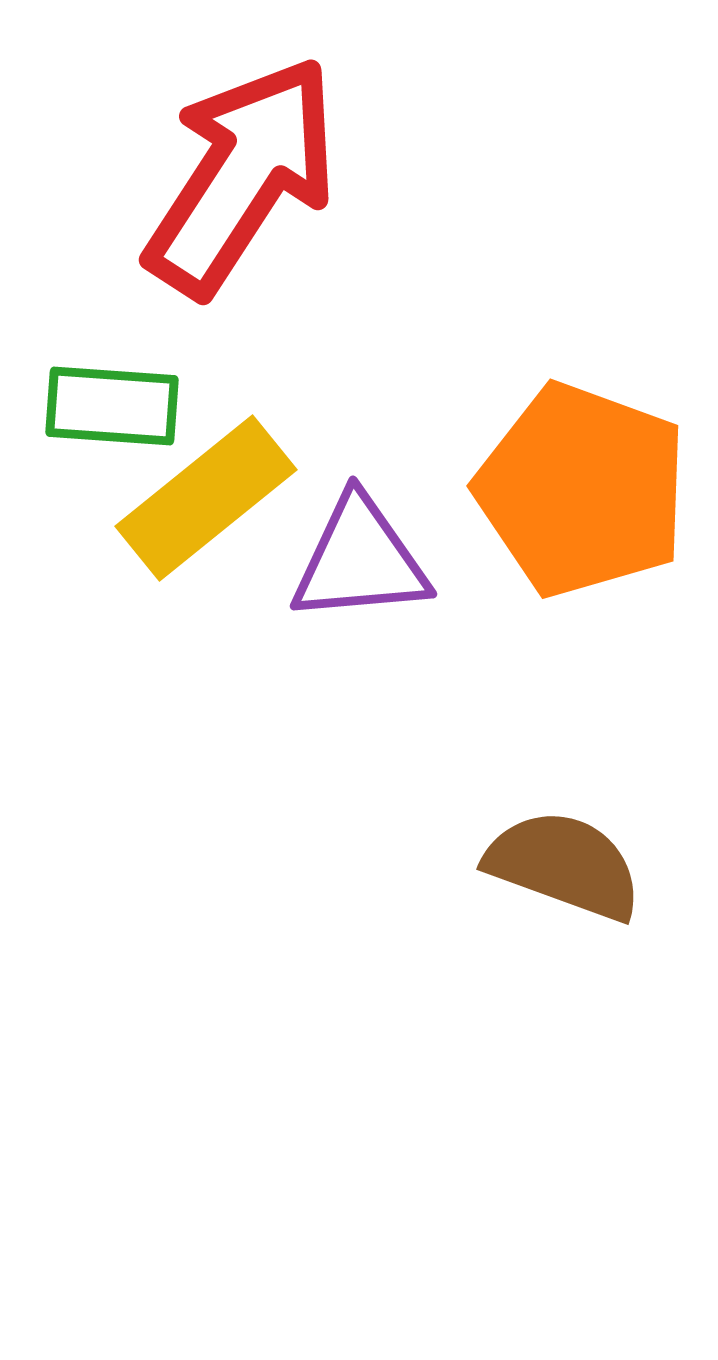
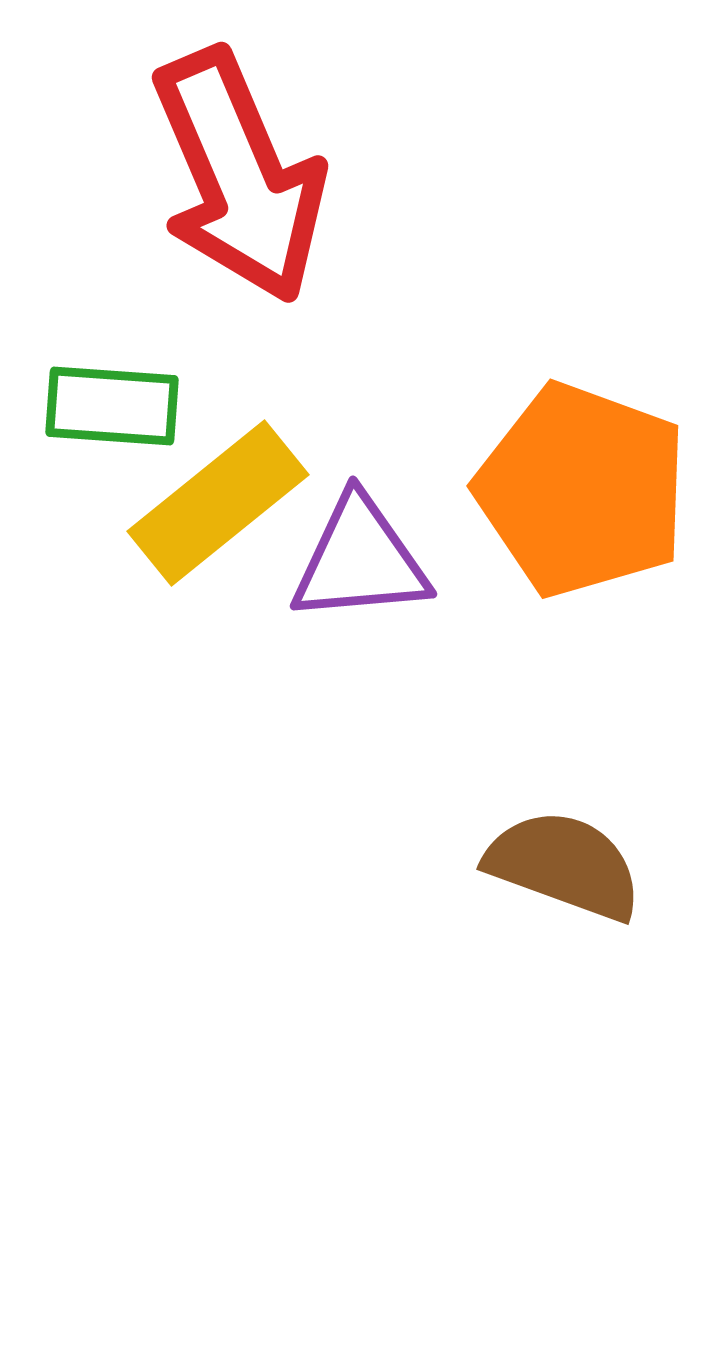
red arrow: moved 3 px left; rotated 124 degrees clockwise
yellow rectangle: moved 12 px right, 5 px down
